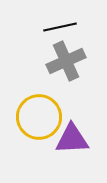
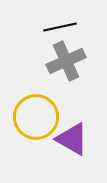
yellow circle: moved 3 px left
purple triangle: rotated 33 degrees clockwise
